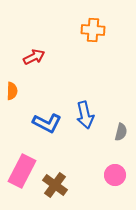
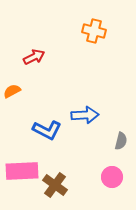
orange cross: moved 1 px right, 1 px down; rotated 10 degrees clockwise
orange semicircle: rotated 120 degrees counterclockwise
blue arrow: rotated 80 degrees counterclockwise
blue L-shape: moved 7 px down
gray semicircle: moved 9 px down
pink rectangle: rotated 60 degrees clockwise
pink circle: moved 3 px left, 2 px down
